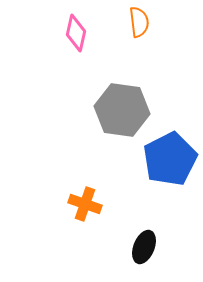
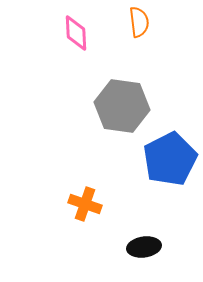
pink diamond: rotated 15 degrees counterclockwise
gray hexagon: moved 4 px up
black ellipse: rotated 60 degrees clockwise
